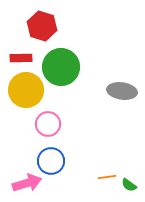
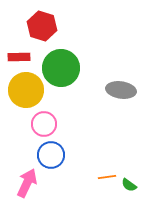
red rectangle: moved 2 px left, 1 px up
green circle: moved 1 px down
gray ellipse: moved 1 px left, 1 px up
pink circle: moved 4 px left
blue circle: moved 6 px up
pink arrow: rotated 48 degrees counterclockwise
